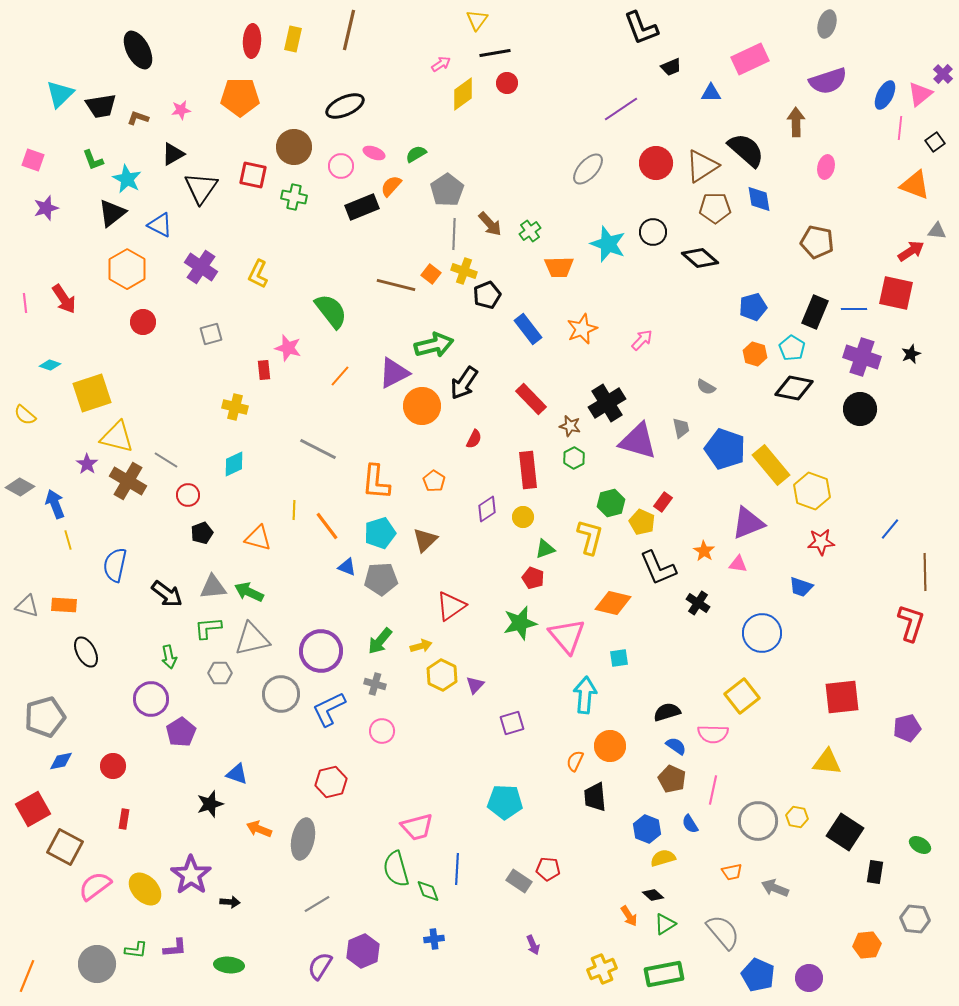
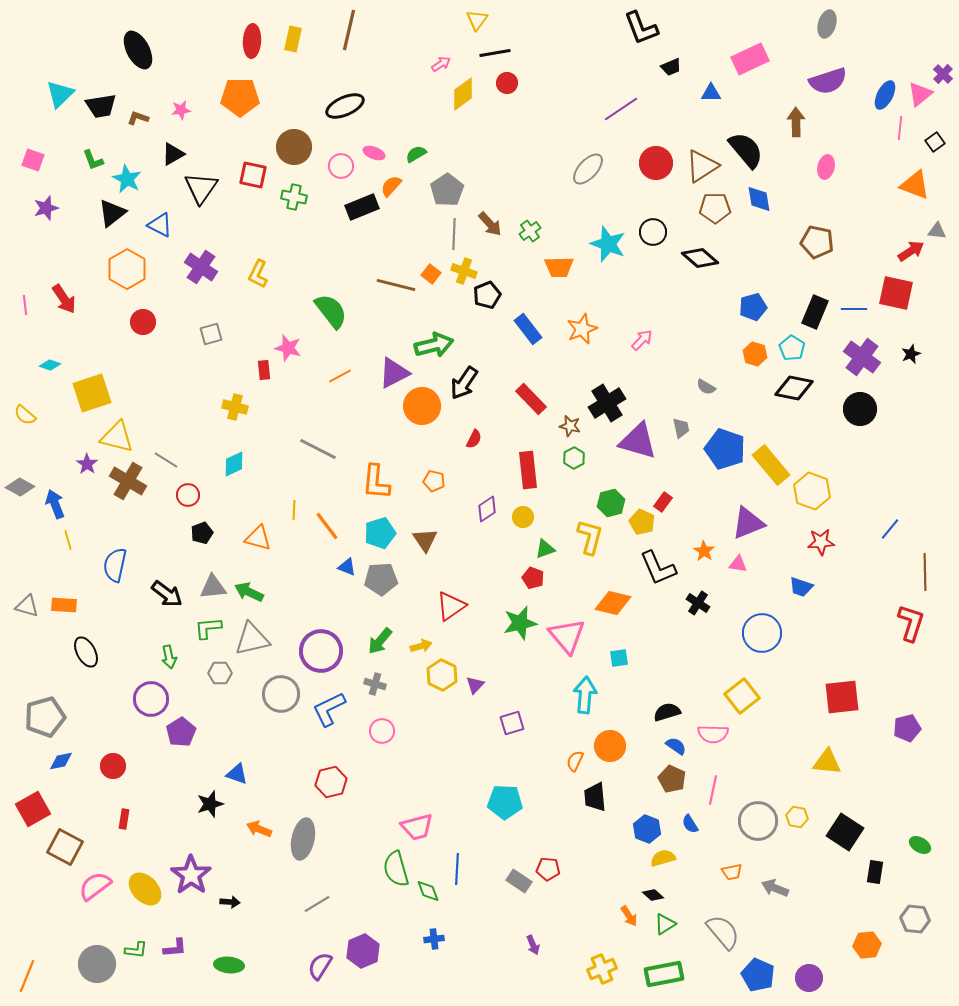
black semicircle at (746, 150): rotated 9 degrees clockwise
pink line at (25, 303): moved 2 px down
purple cross at (862, 357): rotated 18 degrees clockwise
orange line at (340, 376): rotated 20 degrees clockwise
orange pentagon at (434, 481): rotated 20 degrees counterclockwise
brown triangle at (425, 540): rotated 20 degrees counterclockwise
